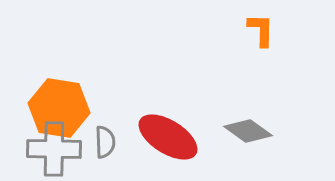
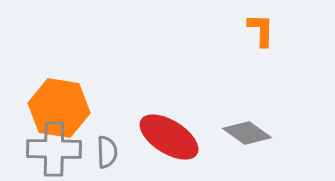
gray diamond: moved 1 px left, 2 px down
red ellipse: moved 1 px right
gray semicircle: moved 2 px right, 10 px down
